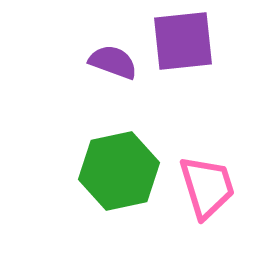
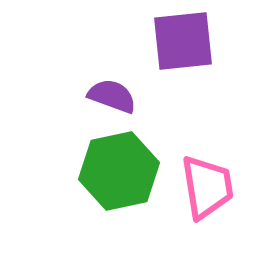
purple semicircle: moved 1 px left, 34 px down
pink trapezoid: rotated 8 degrees clockwise
